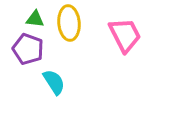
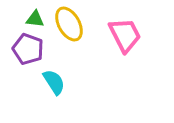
yellow ellipse: moved 1 px down; rotated 24 degrees counterclockwise
